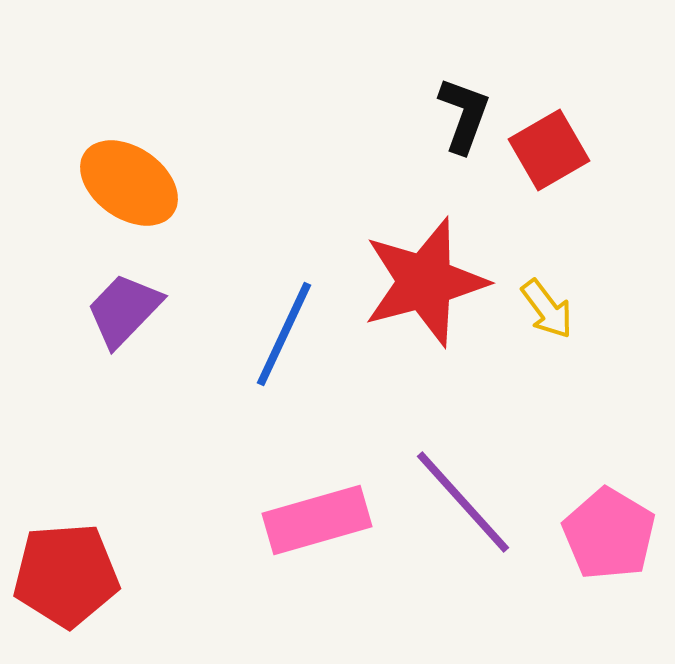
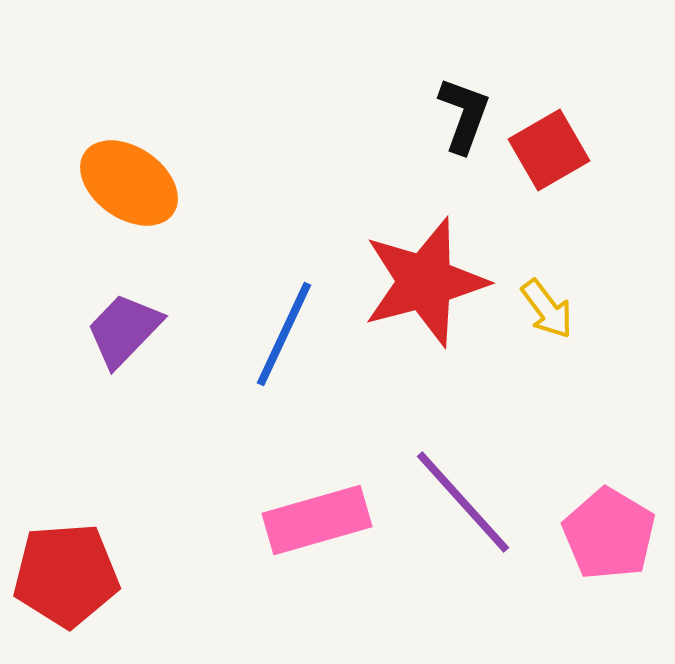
purple trapezoid: moved 20 px down
